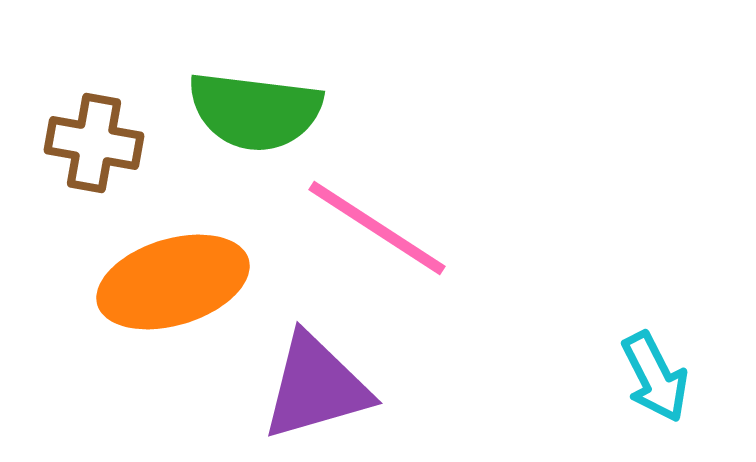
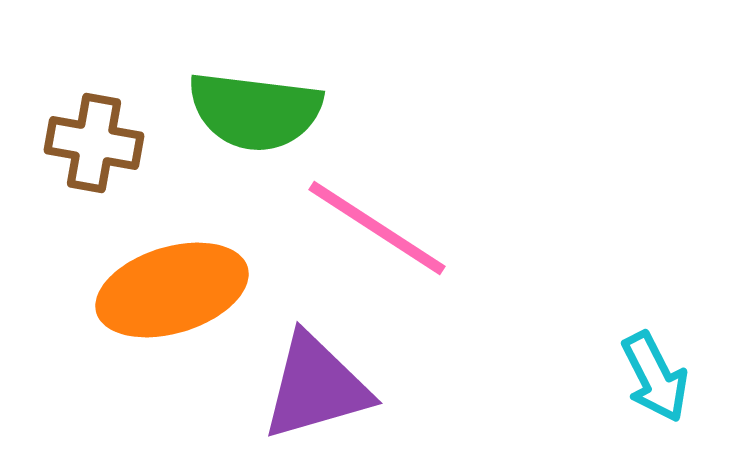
orange ellipse: moved 1 px left, 8 px down
